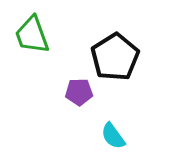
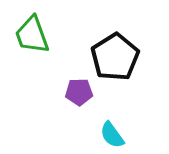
cyan semicircle: moved 1 px left, 1 px up
